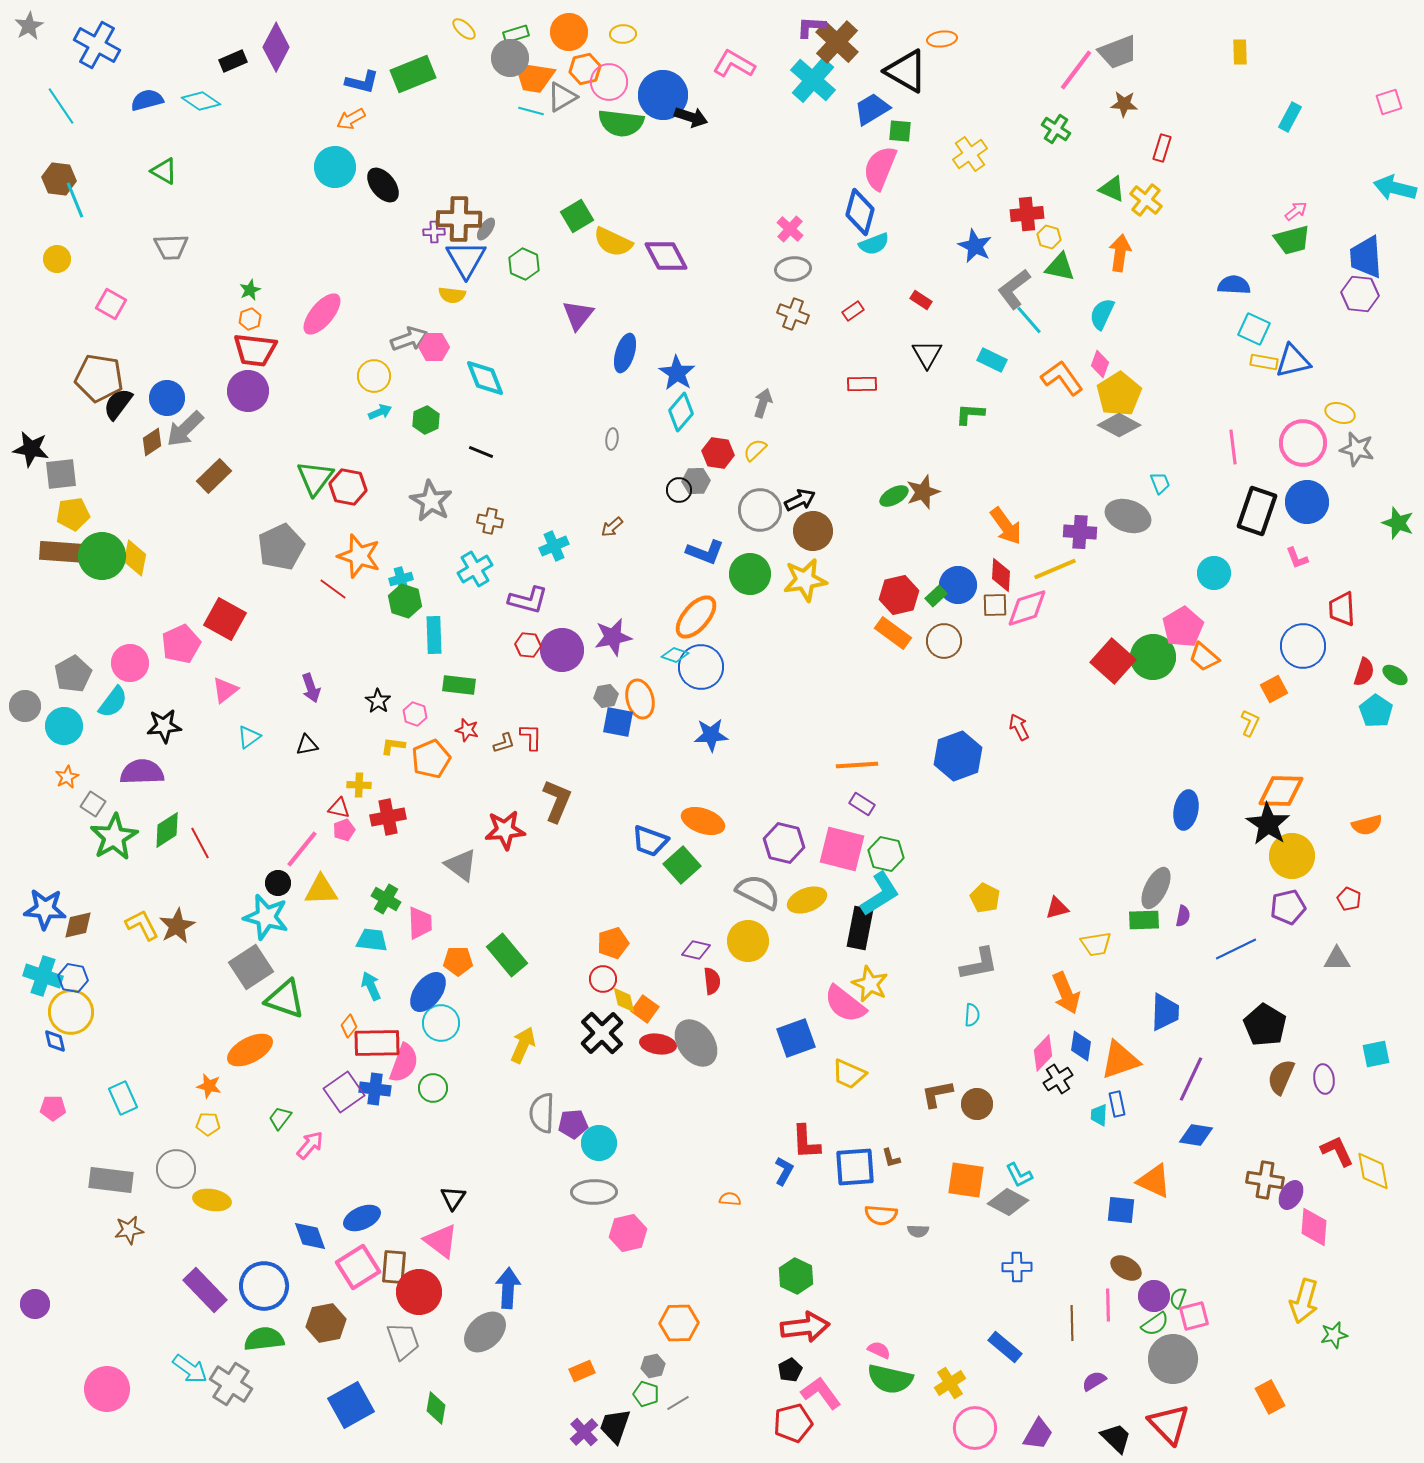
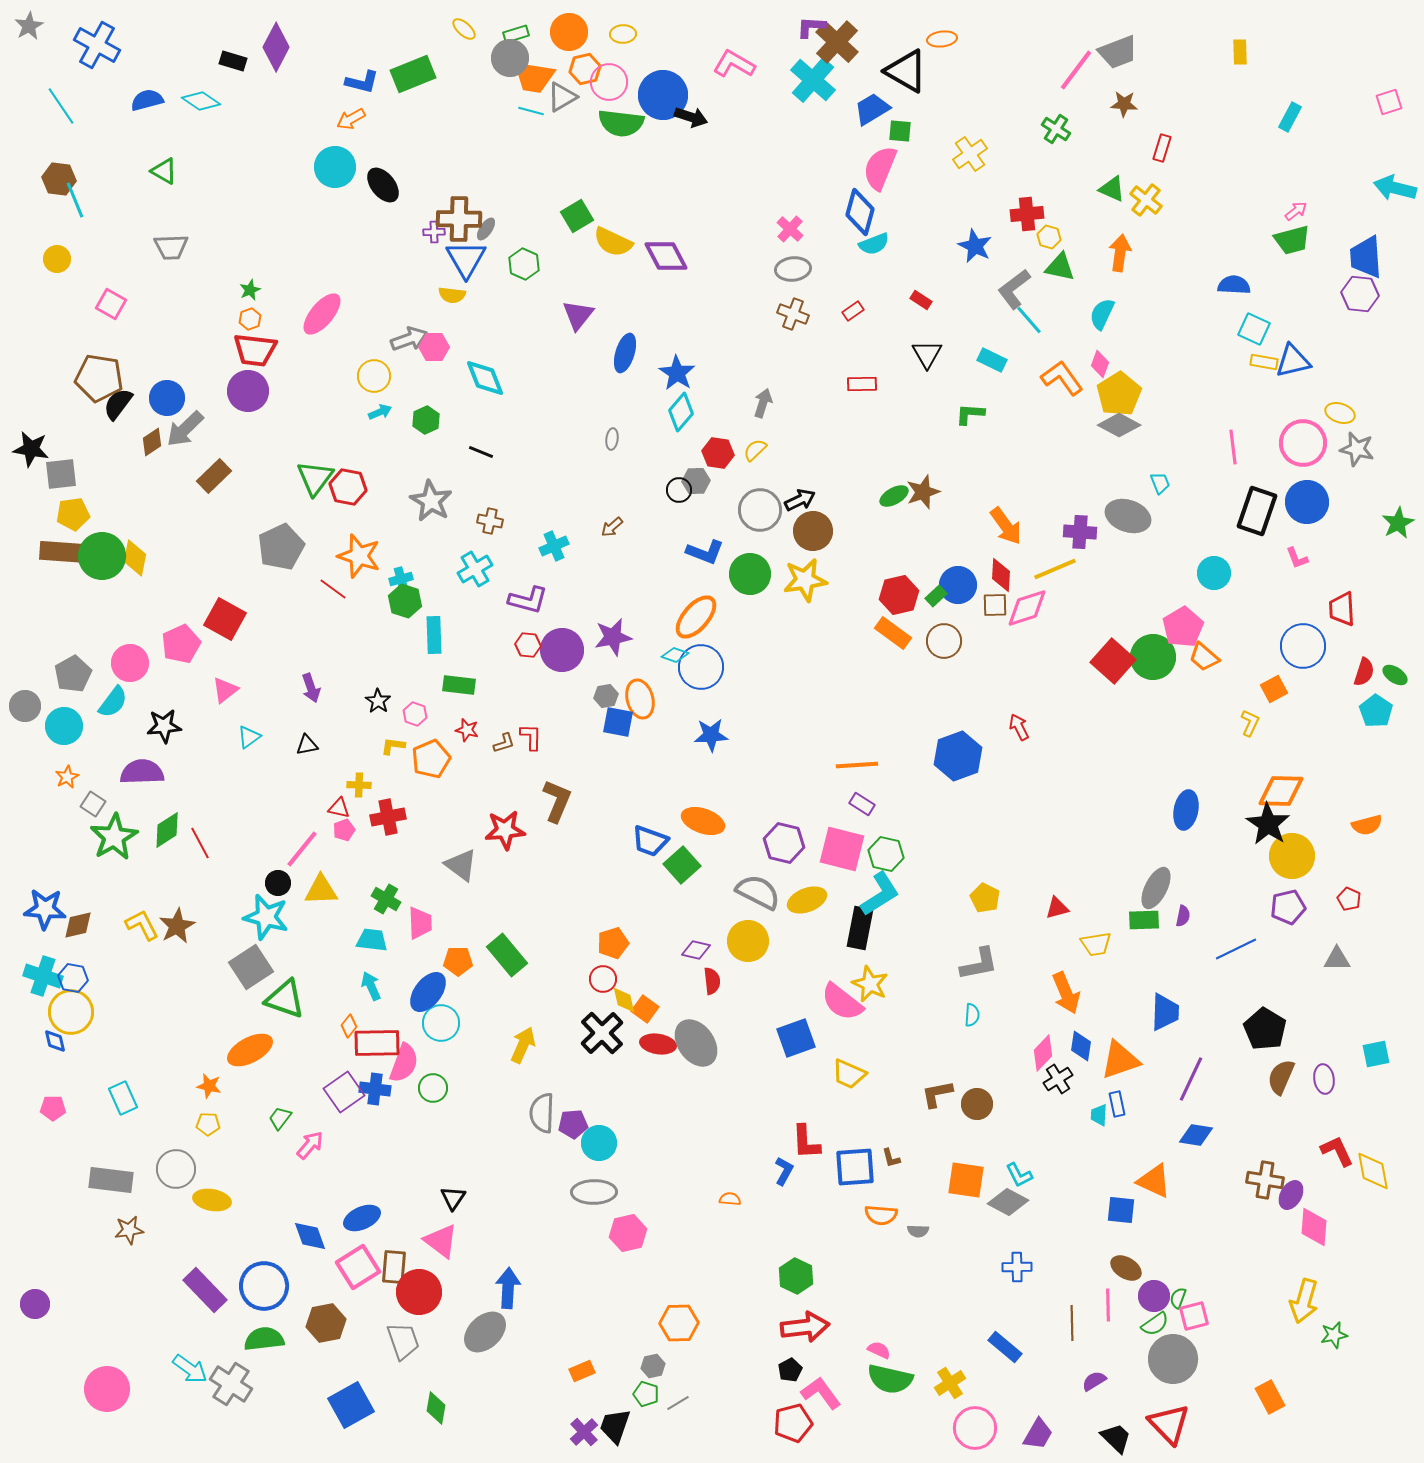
black rectangle at (233, 61): rotated 40 degrees clockwise
green star at (1398, 523): rotated 24 degrees clockwise
pink semicircle at (845, 1004): moved 3 px left, 2 px up
black pentagon at (1265, 1025): moved 4 px down
